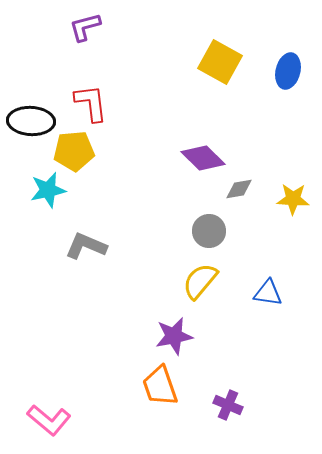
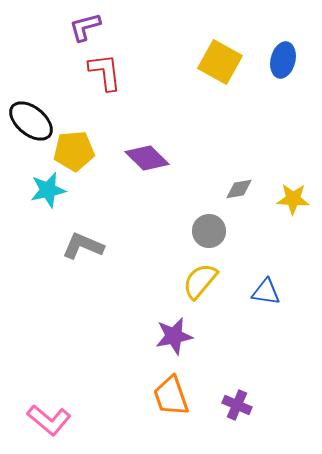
blue ellipse: moved 5 px left, 11 px up
red L-shape: moved 14 px right, 31 px up
black ellipse: rotated 36 degrees clockwise
purple diamond: moved 56 px left
gray L-shape: moved 3 px left
blue triangle: moved 2 px left, 1 px up
orange trapezoid: moved 11 px right, 10 px down
purple cross: moved 9 px right
